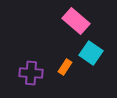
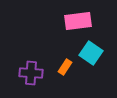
pink rectangle: moved 2 px right; rotated 48 degrees counterclockwise
